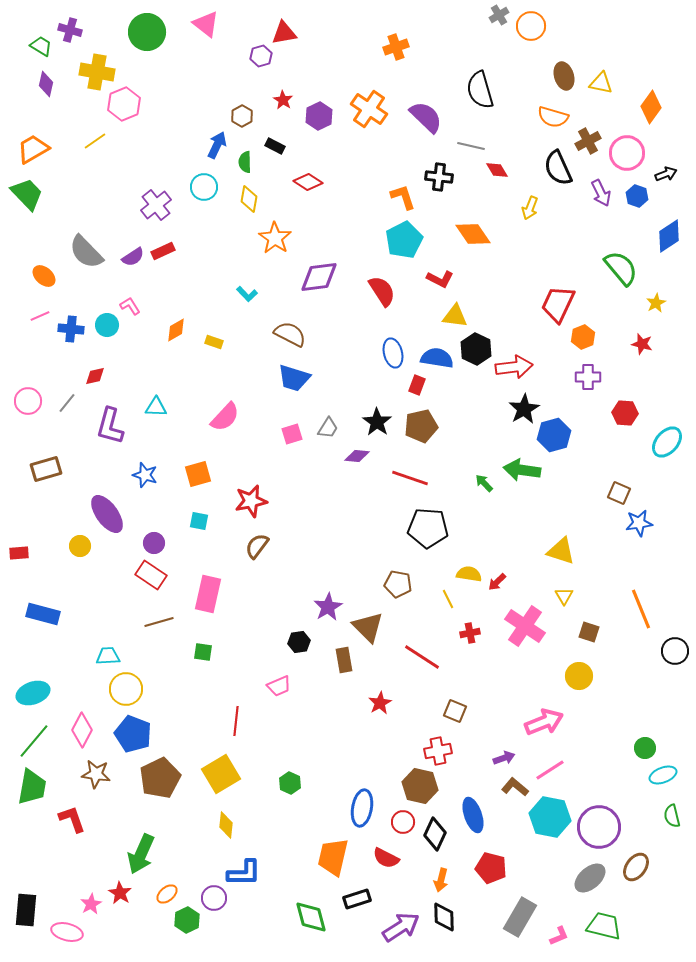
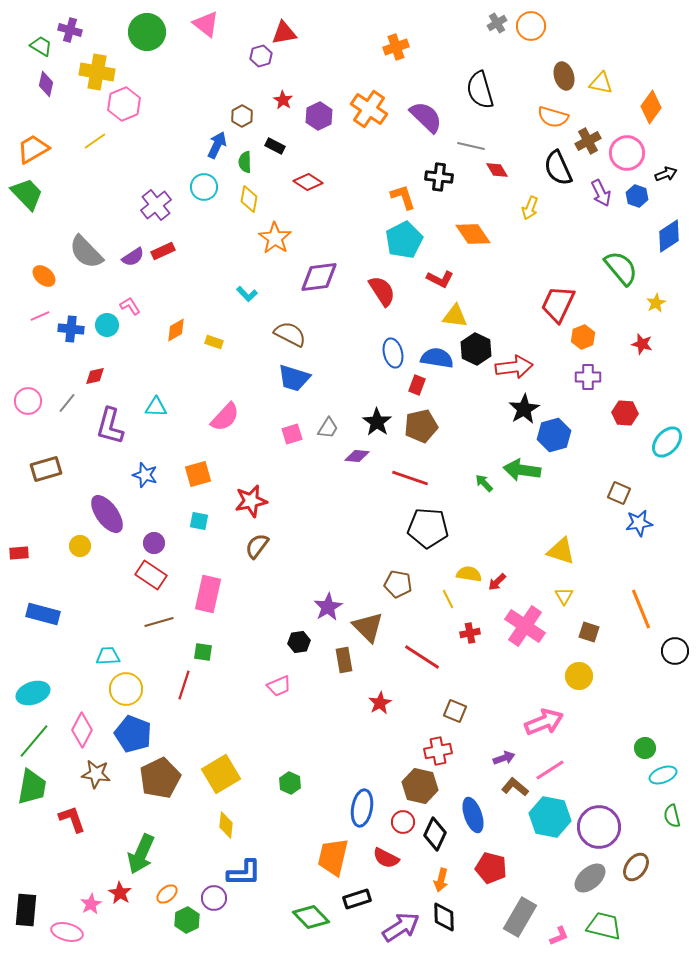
gray cross at (499, 15): moved 2 px left, 8 px down
red line at (236, 721): moved 52 px left, 36 px up; rotated 12 degrees clockwise
green diamond at (311, 917): rotated 30 degrees counterclockwise
